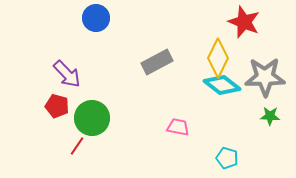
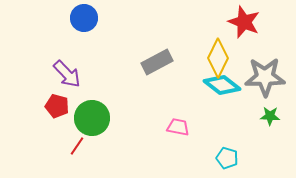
blue circle: moved 12 px left
